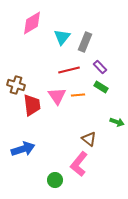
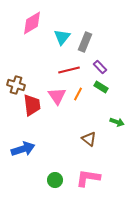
orange line: moved 1 px up; rotated 56 degrees counterclockwise
pink L-shape: moved 9 px right, 14 px down; rotated 60 degrees clockwise
